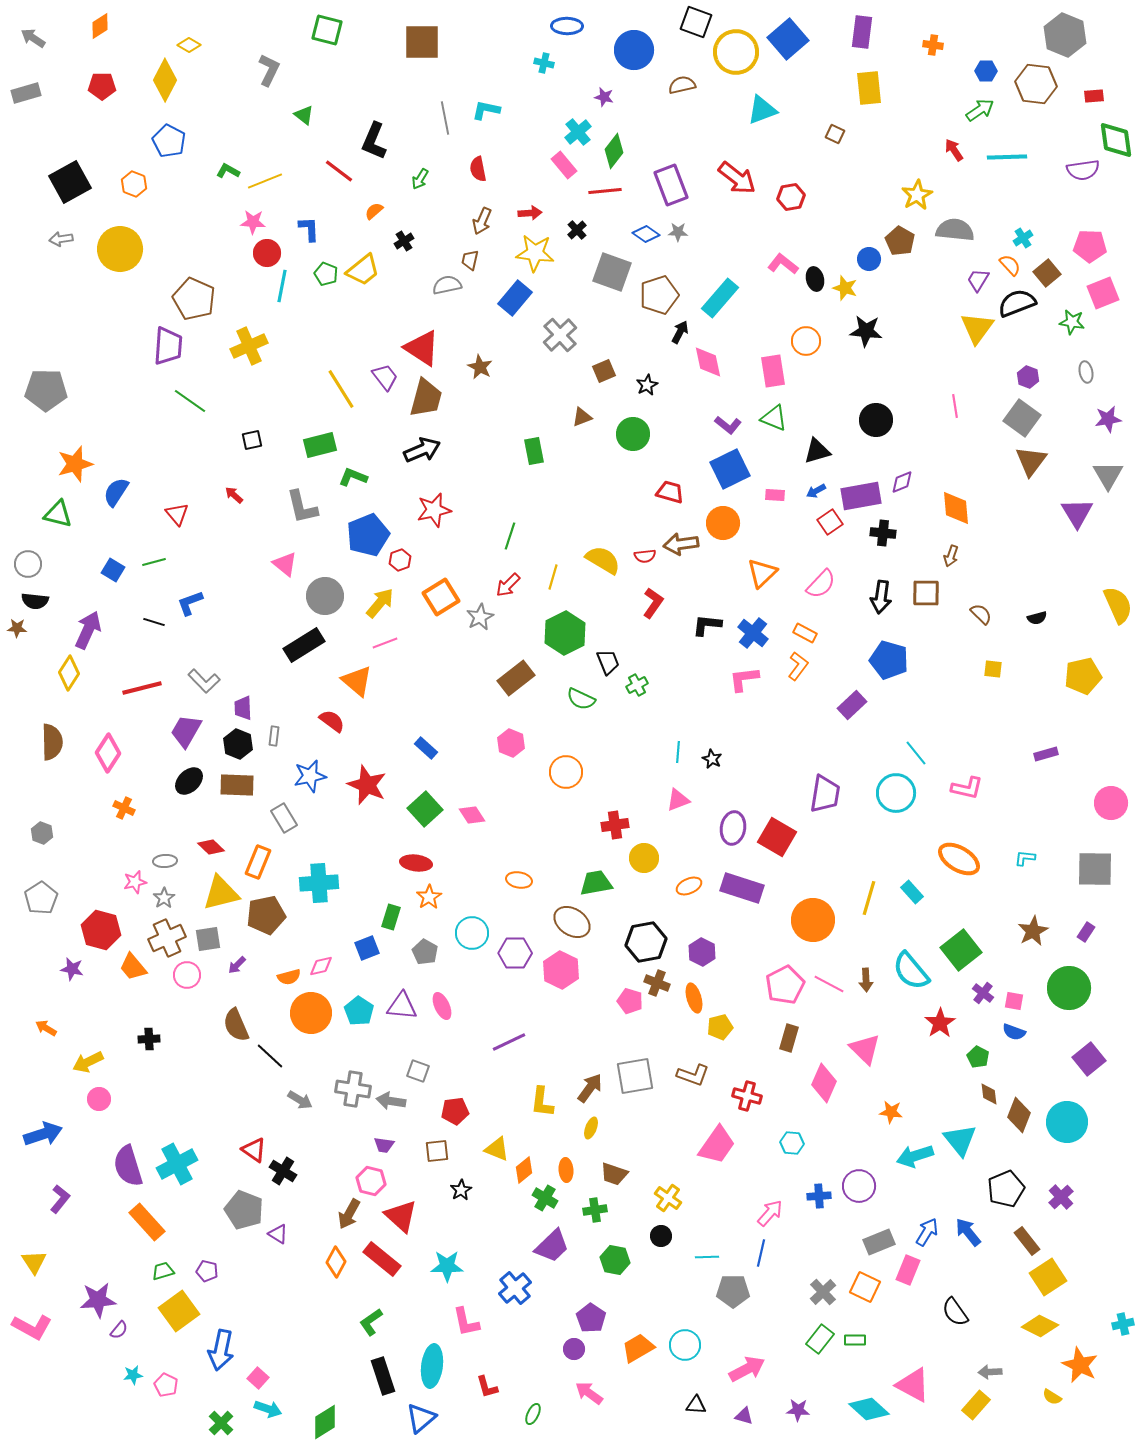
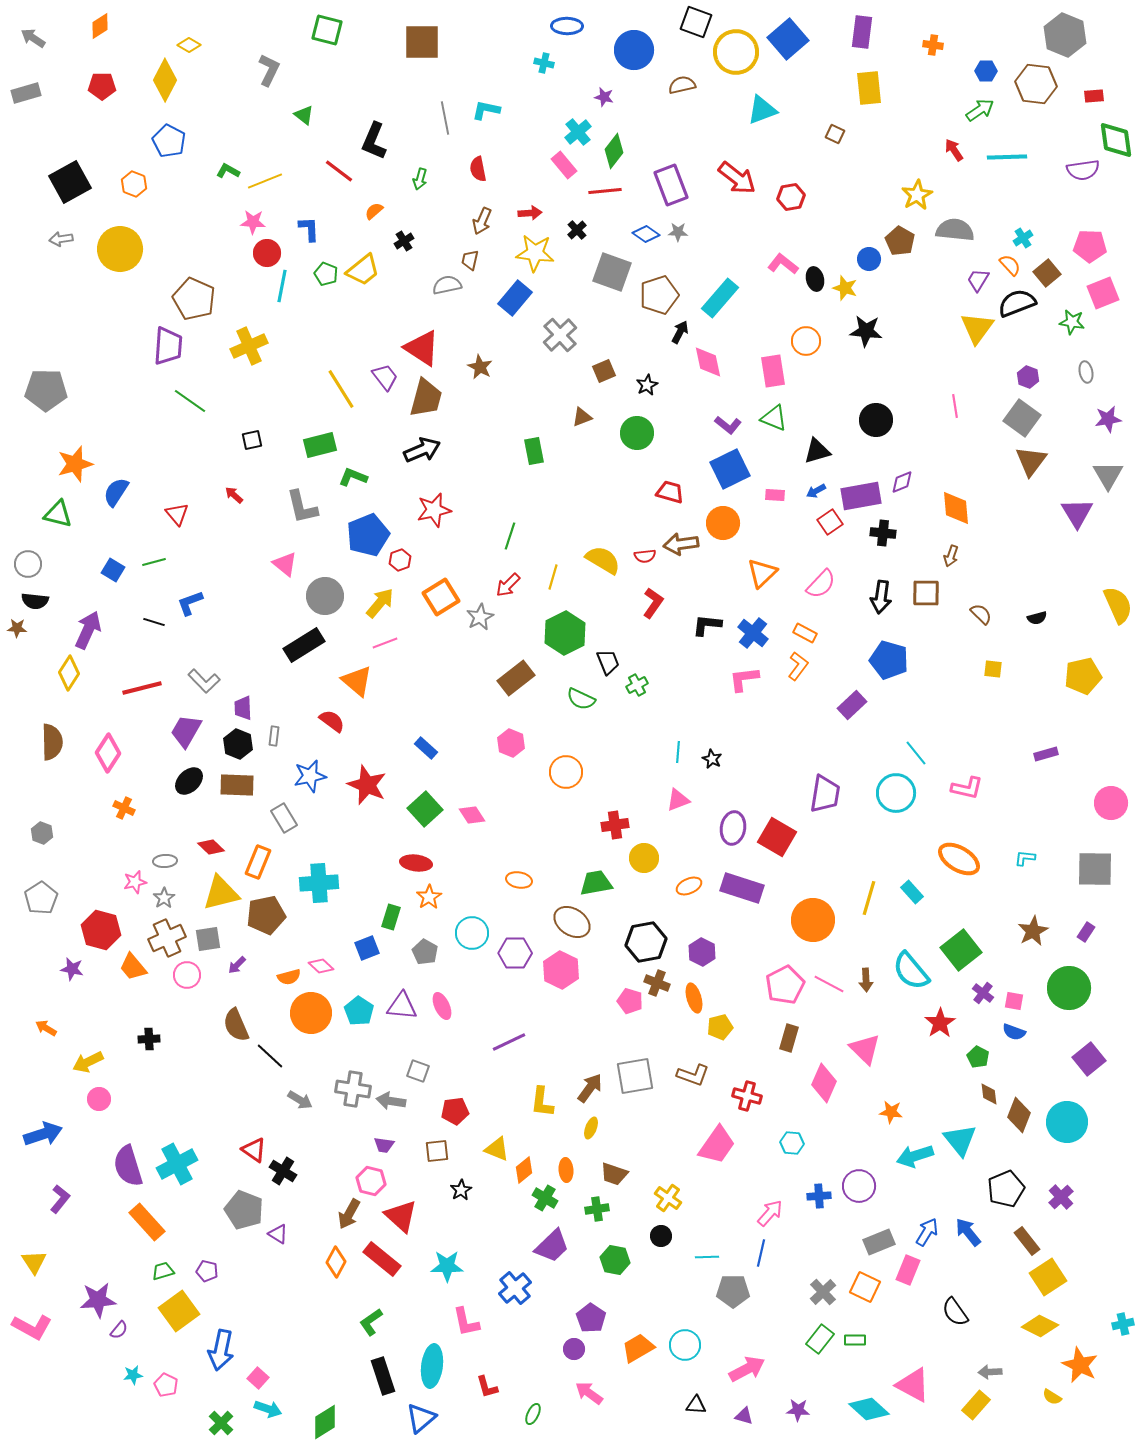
green arrow at (420, 179): rotated 15 degrees counterclockwise
green circle at (633, 434): moved 4 px right, 1 px up
pink diamond at (321, 966): rotated 55 degrees clockwise
green cross at (595, 1210): moved 2 px right, 1 px up
